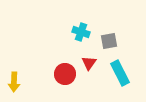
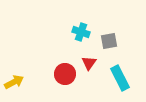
cyan rectangle: moved 5 px down
yellow arrow: rotated 120 degrees counterclockwise
